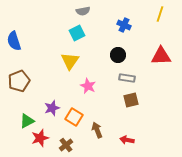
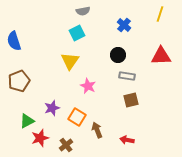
blue cross: rotated 16 degrees clockwise
gray rectangle: moved 2 px up
orange square: moved 3 px right
